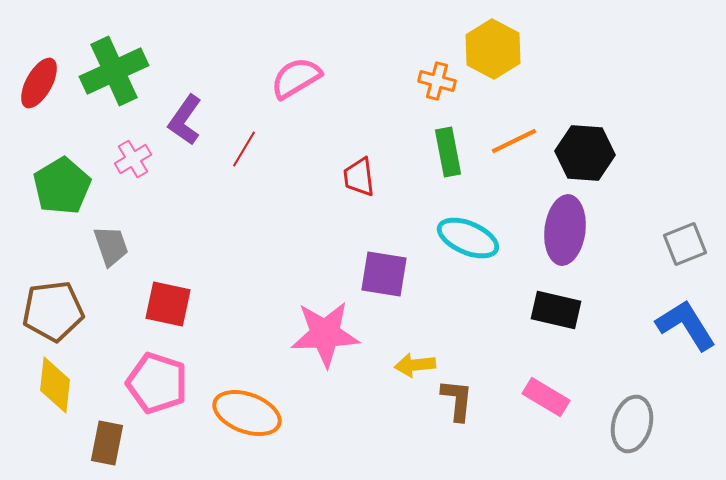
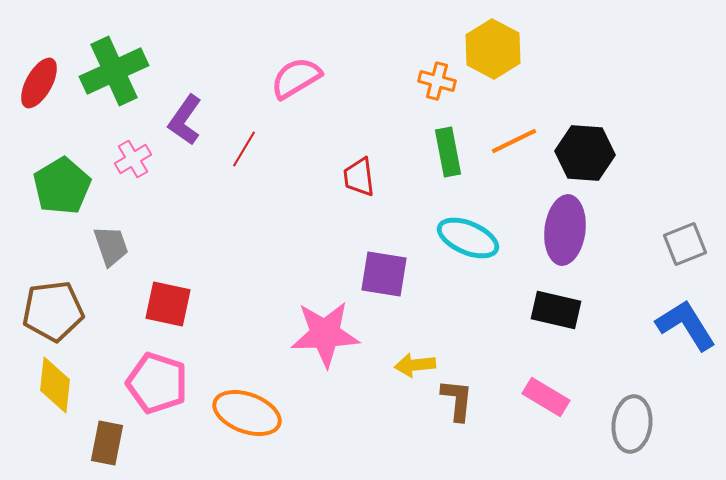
gray ellipse: rotated 8 degrees counterclockwise
